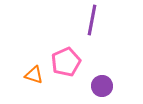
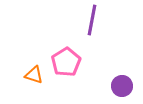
pink pentagon: rotated 8 degrees counterclockwise
purple circle: moved 20 px right
